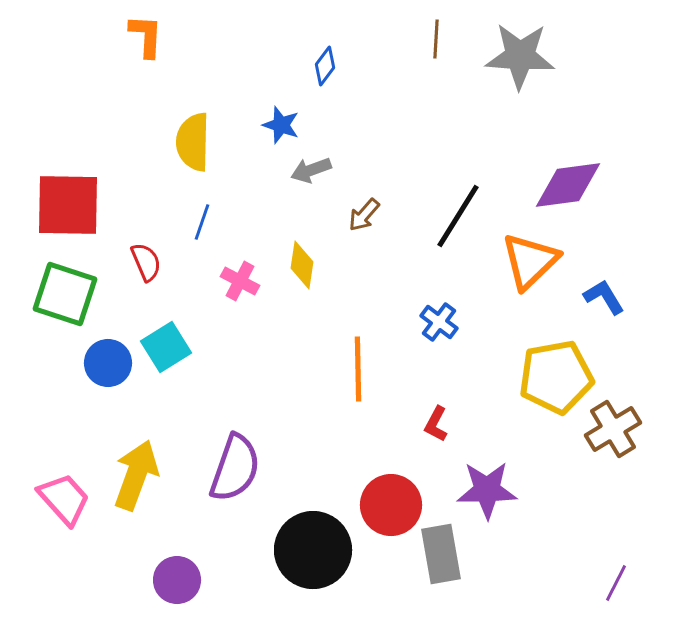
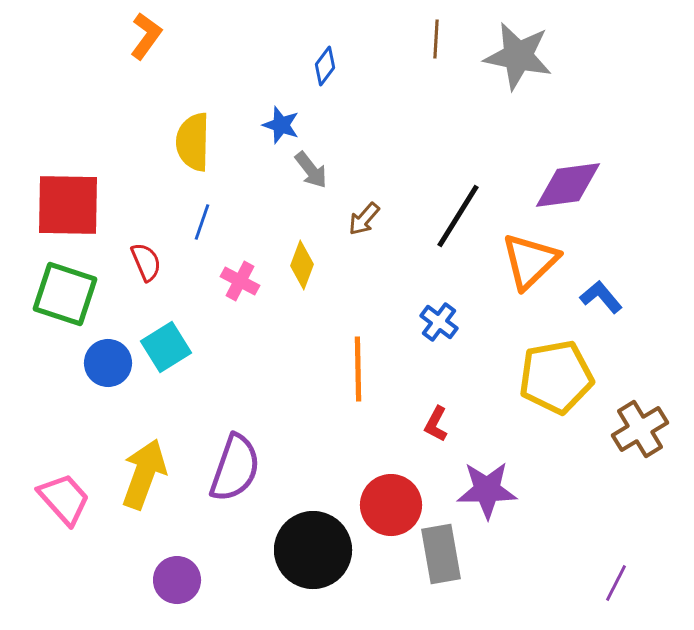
orange L-shape: rotated 33 degrees clockwise
gray star: moved 2 px left; rotated 8 degrees clockwise
gray arrow: rotated 108 degrees counterclockwise
brown arrow: moved 4 px down
yellow diamond: rotated 12 degrees clockwise
blue L-shape: moved 3 px left; rotated 9 degrees counterclockwise
brown cross: moved 27 px right
yellow arrow: moved 8 px right, 1 px up
